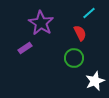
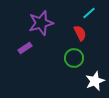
purple star: rotated 25 degrees clockwise
